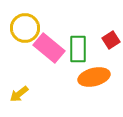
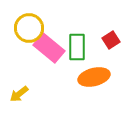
yellow circle: moved 4 px right
green rectangle: moved 1 px left, 2 px up
